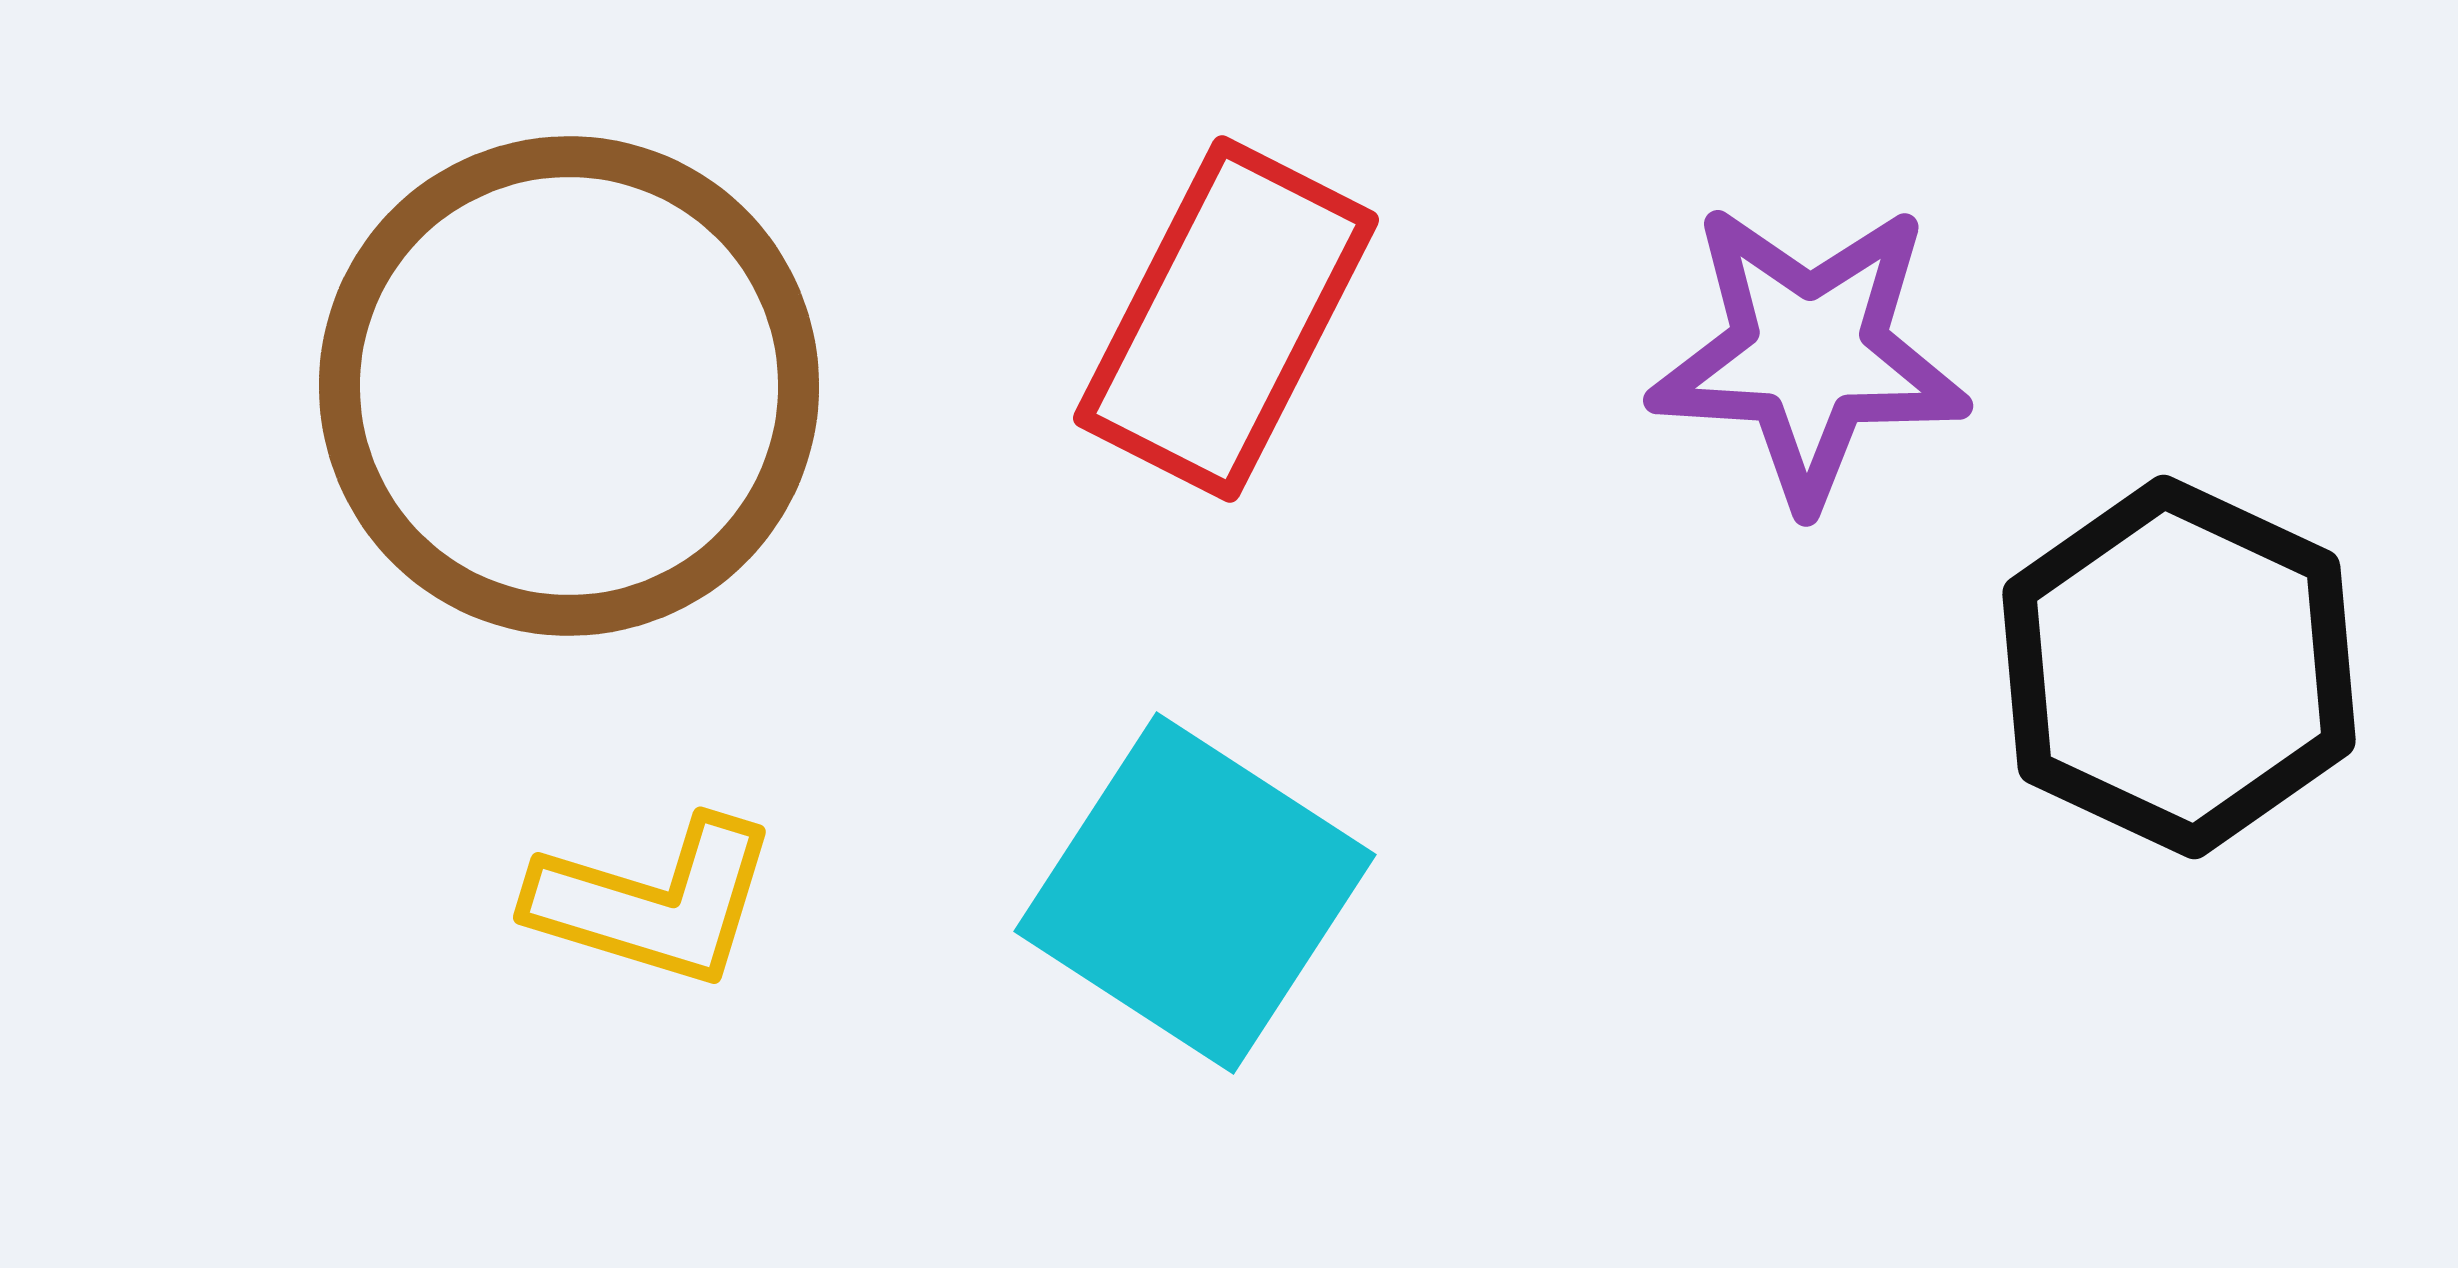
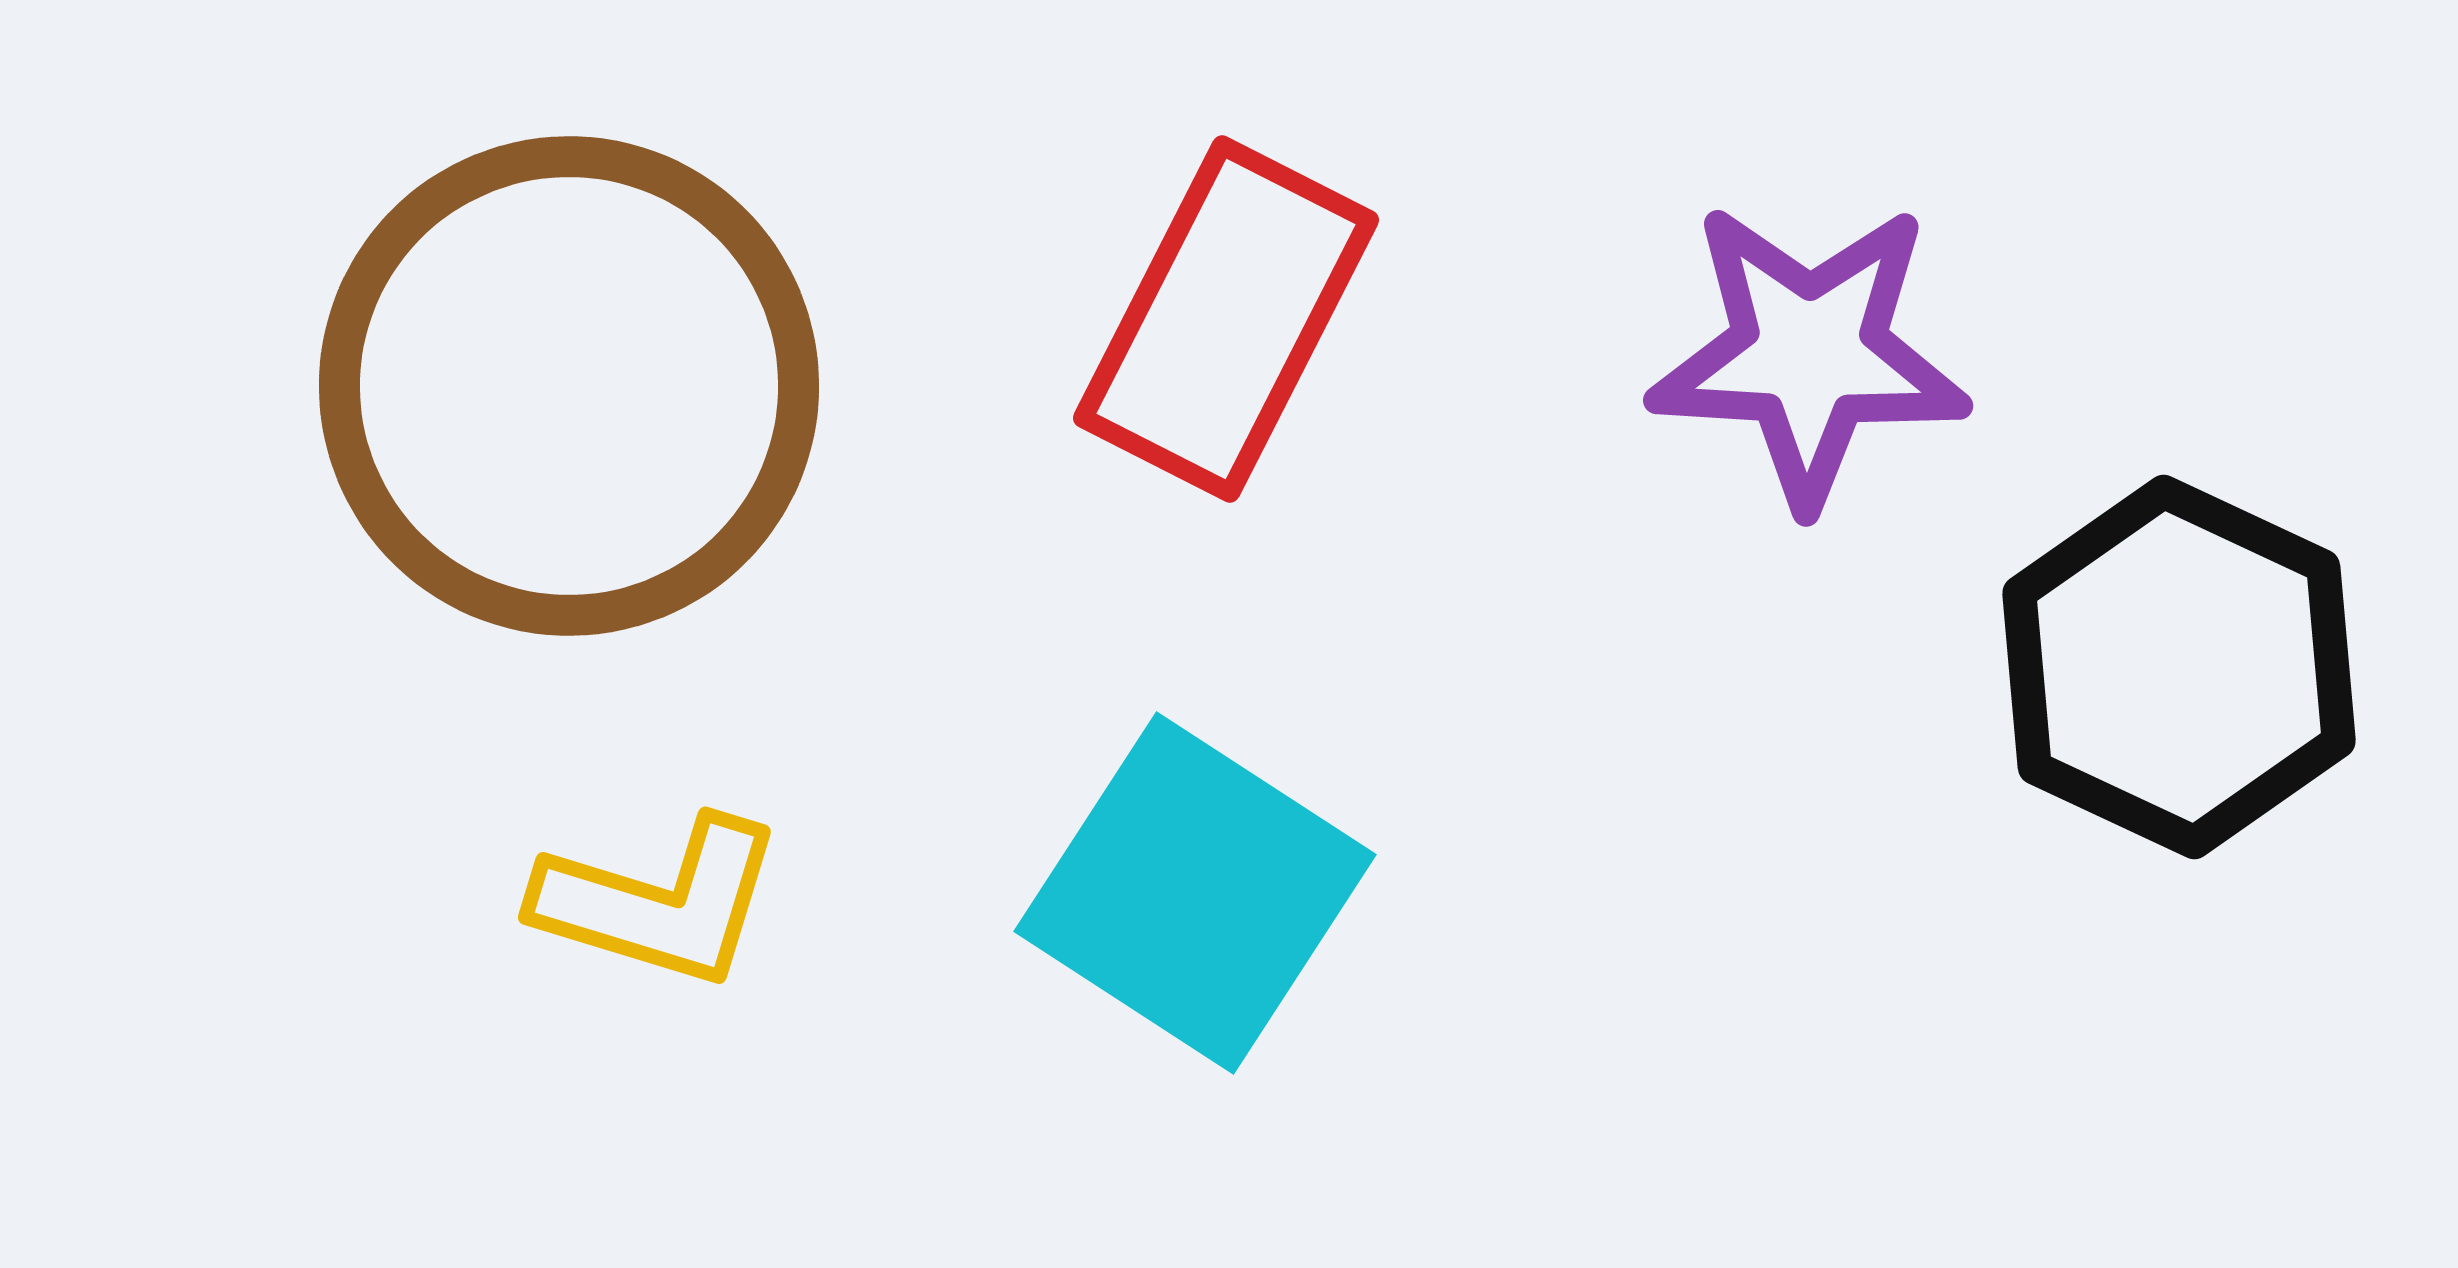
yellow L-shape: moved 5 px right
